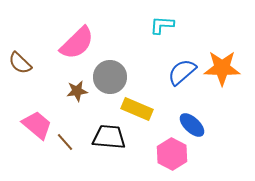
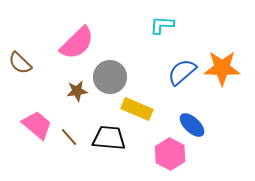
black trapezoid: moved 1 px down
brown line: moved 4 px right, 5 px up
pink hexagon: moved 2 px left
